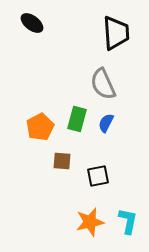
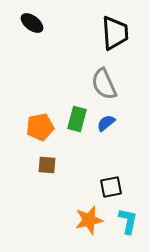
black trapezoid: moved 1 px left
gray semicircle: moved 1 px right
blue semicircle: rotated 24 degrees clockwise
orange pentagon: rotated 16 degrees clockwise
brown square: moved 15 px left, 4 px down
black square: moved 13 px right, 11 px down
orange star: moved 1 px left, 2 px up
